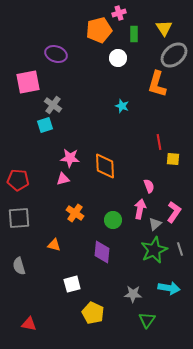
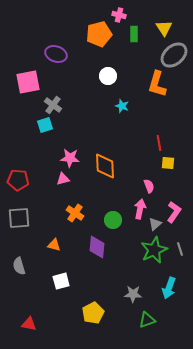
pink cross: moved 2 px down; rotated 32 degrees clockwise
orange pentagon: moved 4 px down
white circle: moved 10 px left, 18 px down
red line: moved 1 px down
yellow square: moved 5 px left, 4 px down
purple diamond: moved 5 px left, 5 px up
white square: moved 11 px left, 3 px up
cyan arrow: rotated 100 degrees clockwise
yellow pentagon: rotated 20 degrees clockwise
green triangle: rotated 36 degrees clockwise
